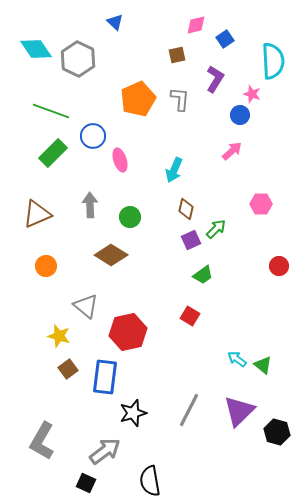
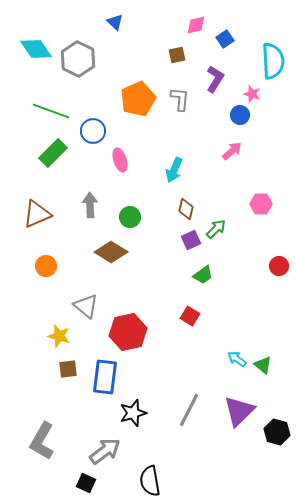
blue circle at (93, 136): moved 5 px up
brown diamond at (111, 255): moved 3 px up
brown square at (68, 369): rotated 30 degrees clockwise
